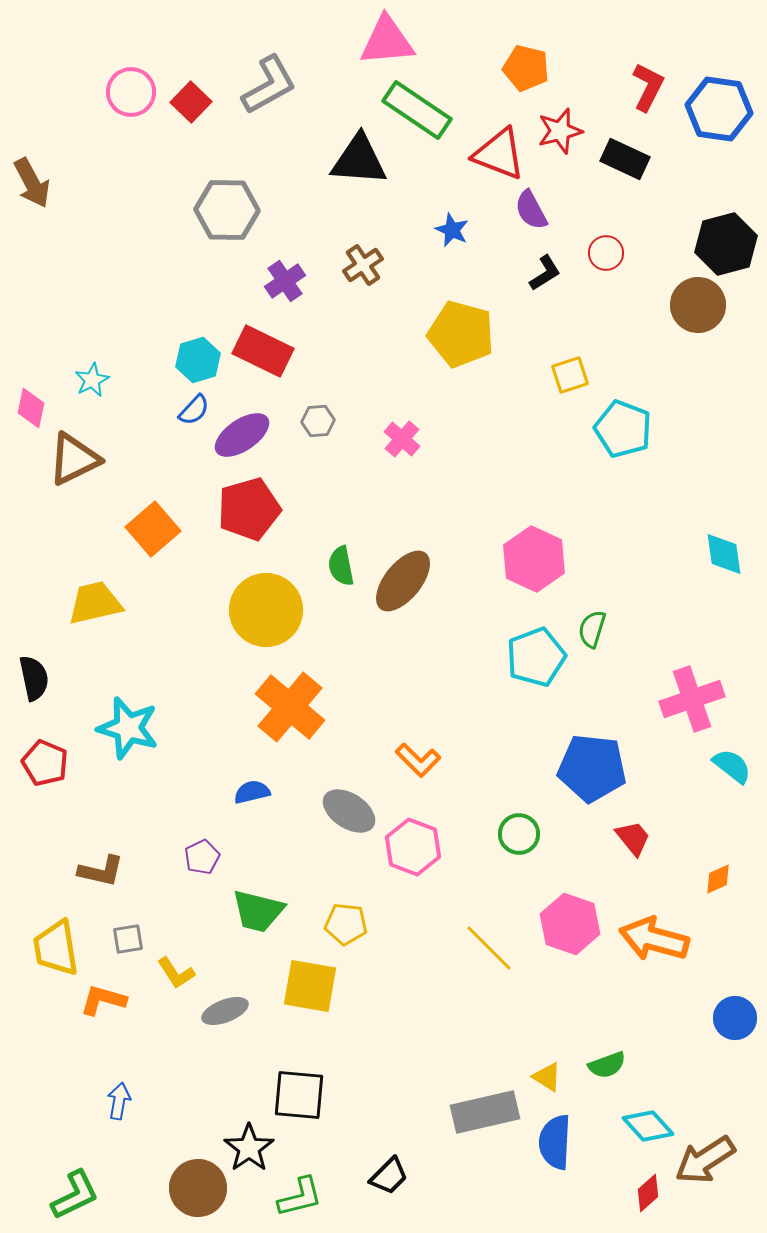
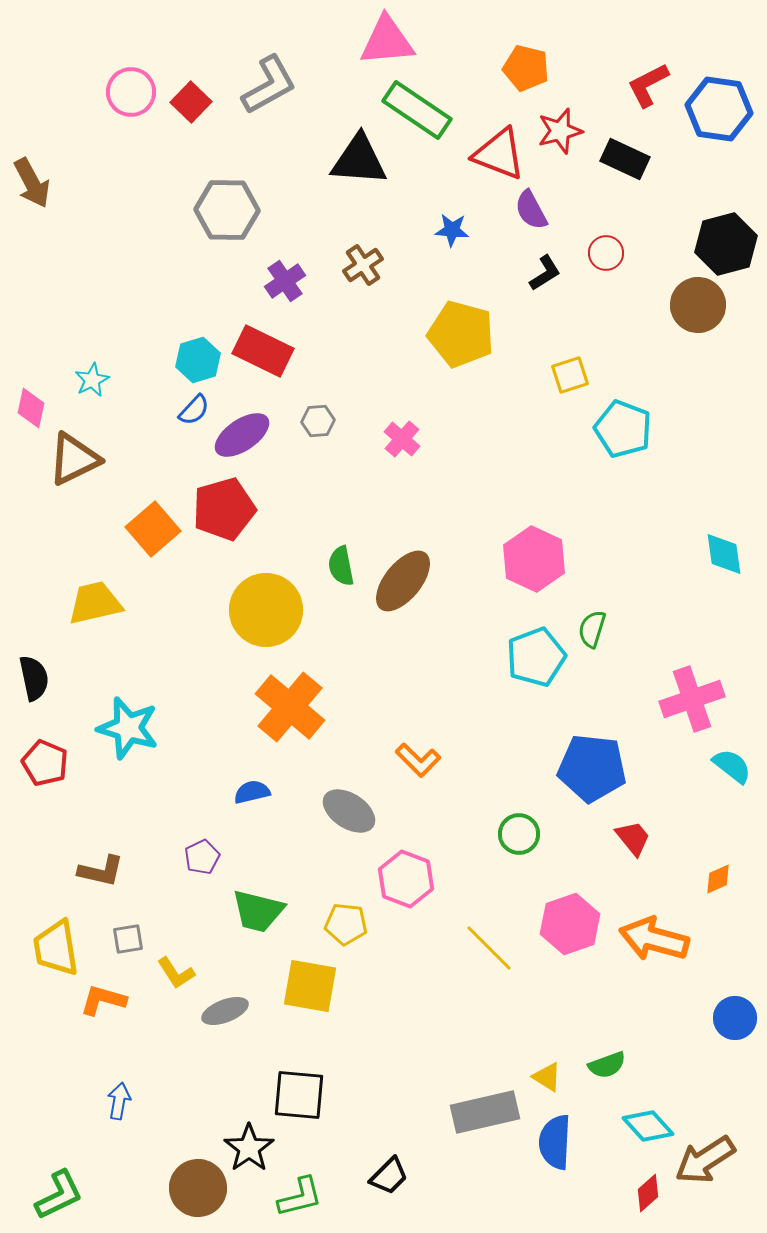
red L-shape at (648, 87): moved 2 px up; rotated 144 degrees counterclockwise
blue star at (452, 230): rotated 20 degrees counterclockwise
red pentagon at (249, 509): moved 25 px left
pink hexagon at (413, 847): moved 7 px left, 32 px down
pink hexagon at (570, 924): rotated 22 degrees clockwise
green L-shape at (75, 1195): moved 16 px left
